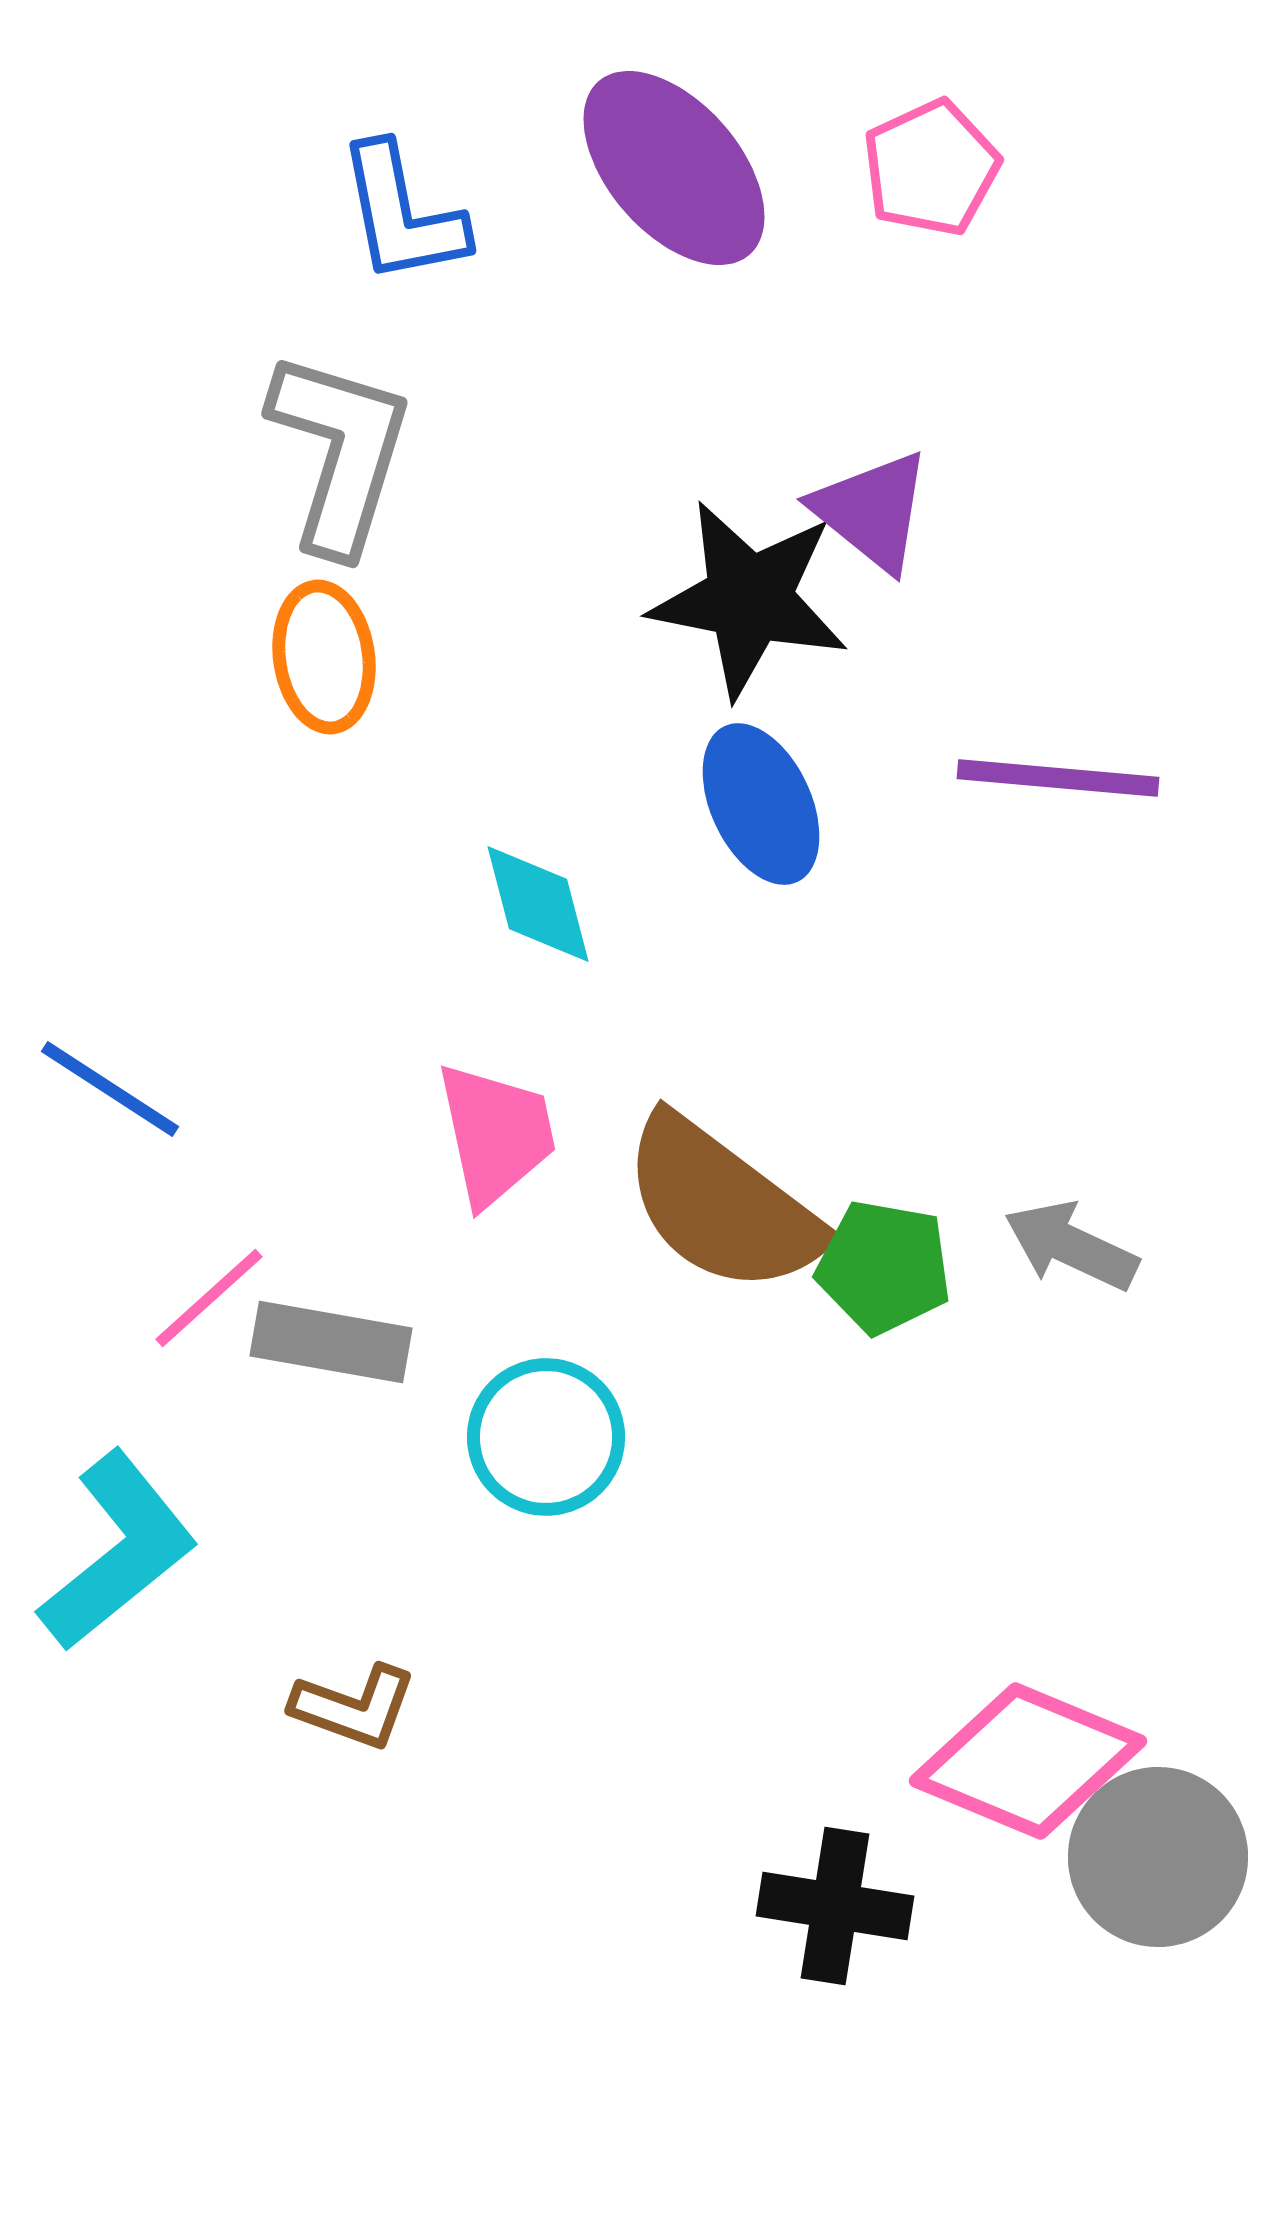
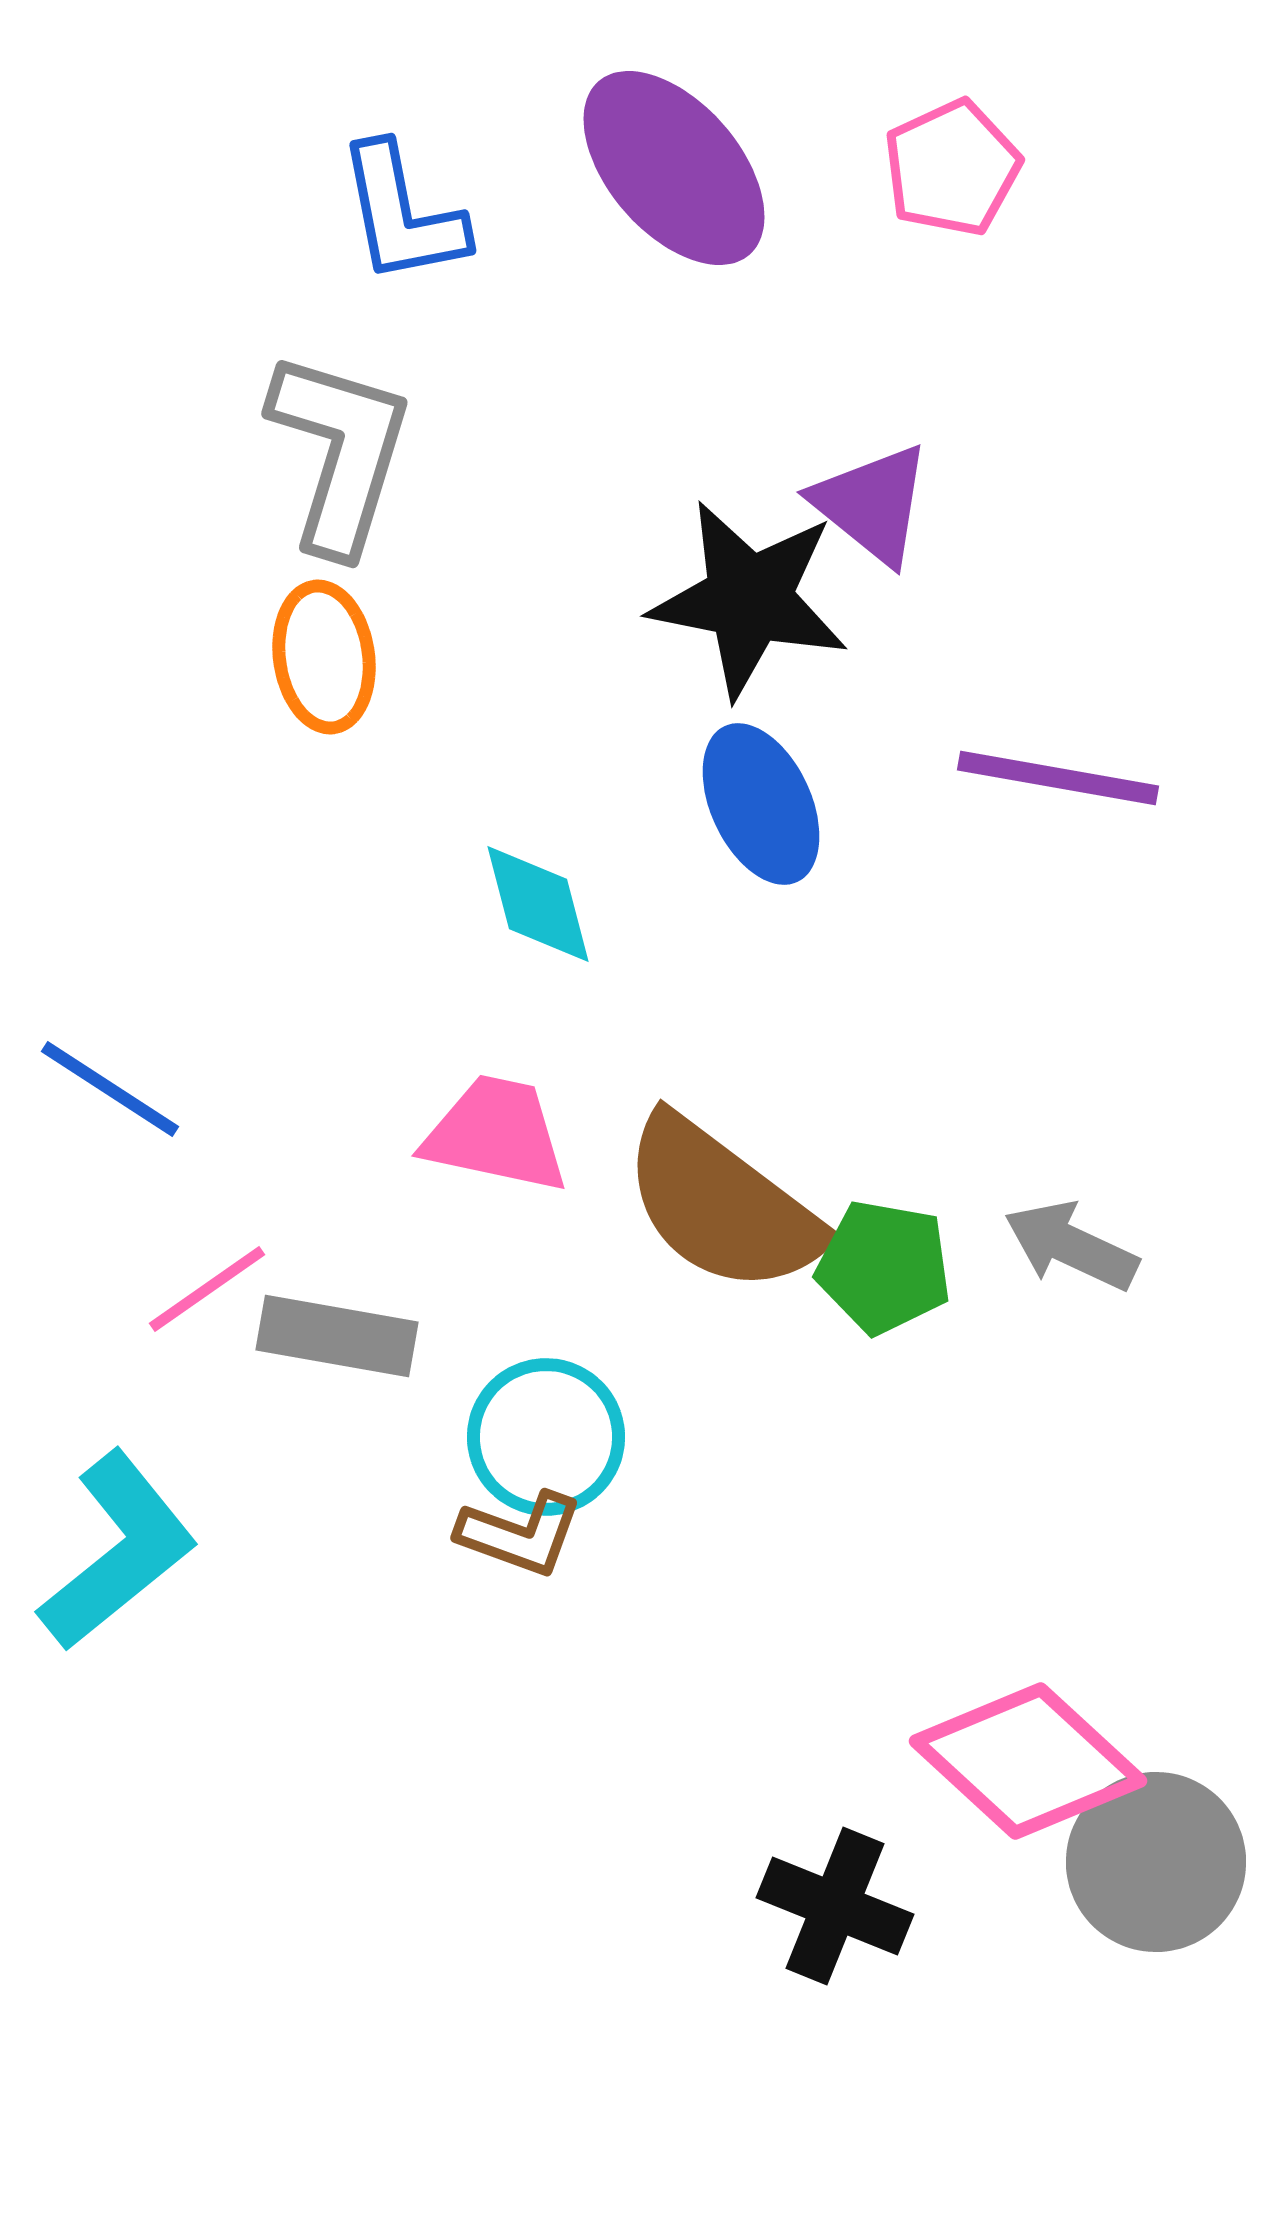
pink pentagon: moved 21 px right
purple triangle: moved 7 px up
purple line: rotated 5 degrees clockwise
pink trapezoid: rotated 66 degrees counterclockwise
pink line: moved 2 px left, 9 px up; rotated 7 degrees clockwise
gray rectangle: moved 6 px right, 6 px up
brown L-shape: moved 166 px right, 173 px up
pink diamond: rotated 20 degrees clockwise
gray circle: moved 2 px left, 5 px down
black cross: rotated 13 degrees clockwise
